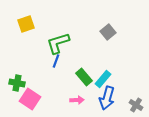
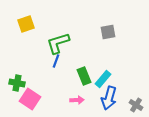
gray square: rotated 28 degrees clockwise
green rectangle: moved 1 px up; rotated 18 degrees clockwise
blue arrow: moved 2 px right
